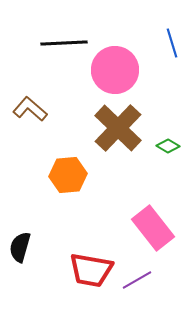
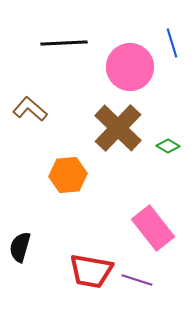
pink circle: moved 15 px right, 3 px up
red trapezoid: moved 1 px down
purple line: rotated 48 degrees clockwise
